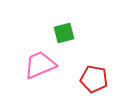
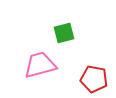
pink trapezoid: rotated 8 degrees clockwise
